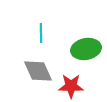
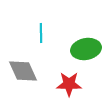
gray diamond: moved 15 px left
red star: moved 2 px left, 2 px up
